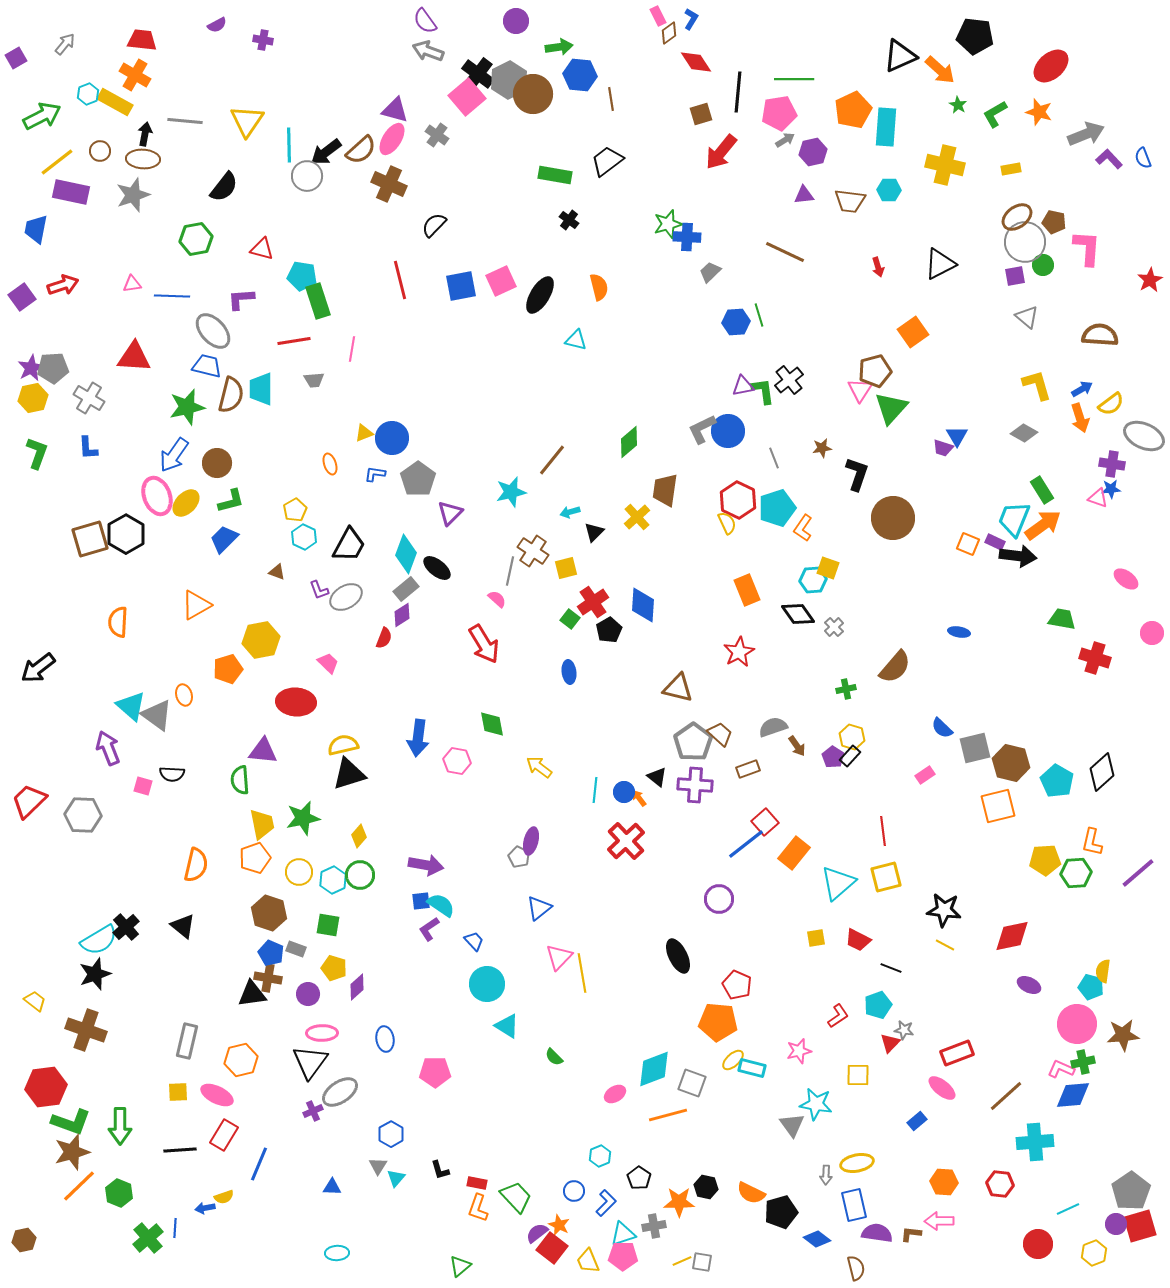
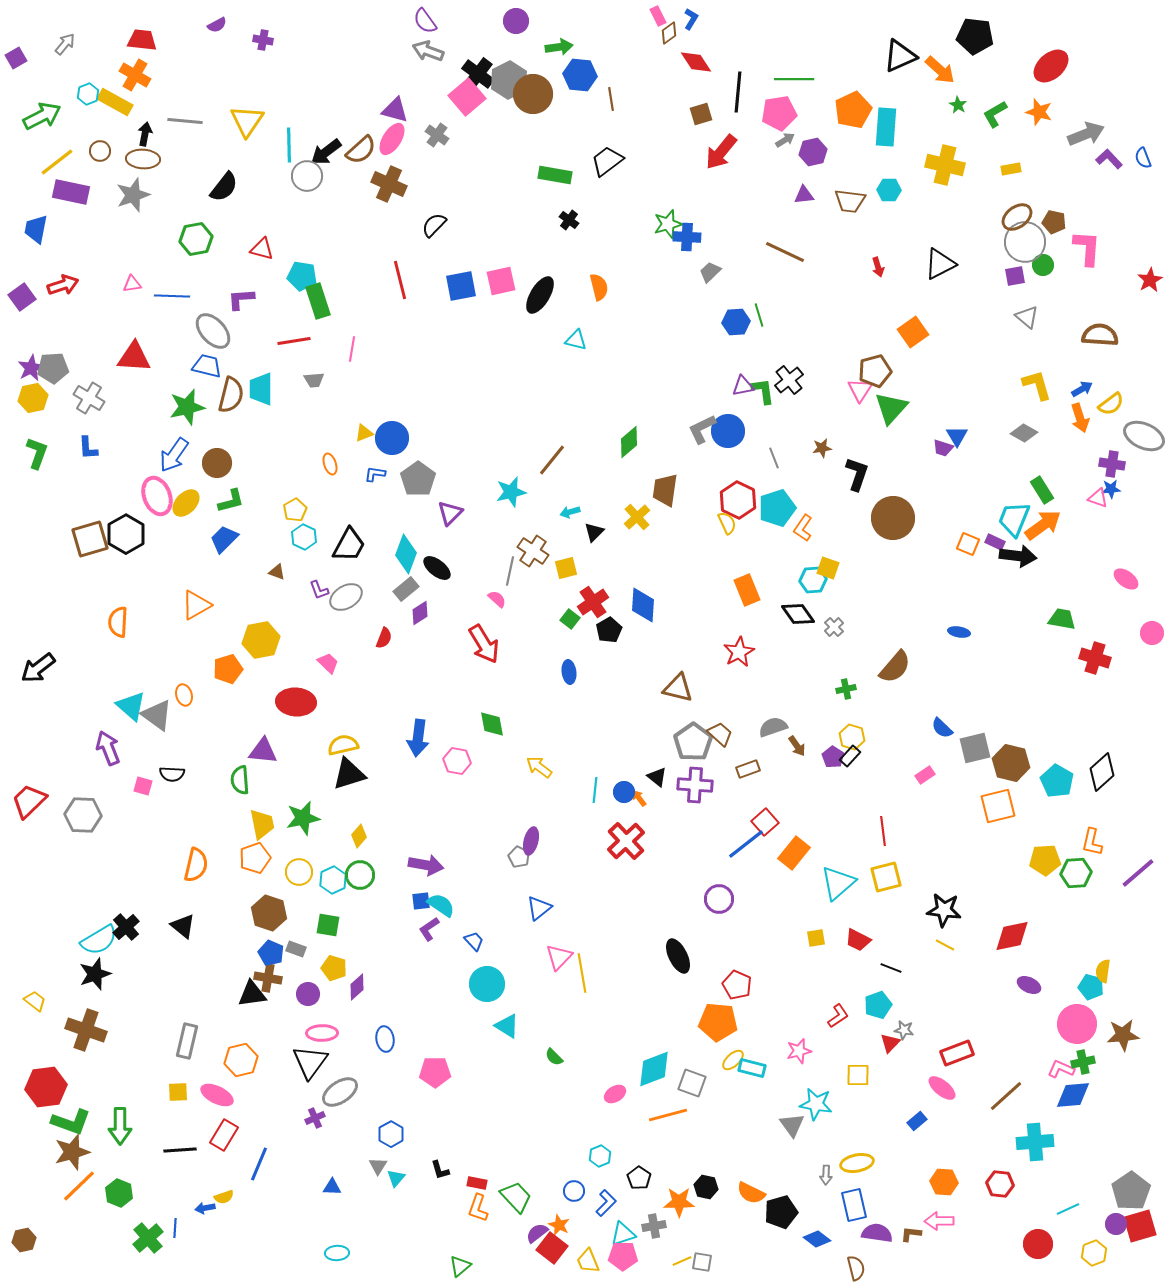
pink square at (501, 281): rotated 12 degrees clockwise
purple diamond at (402, 615): moved 18 px right, 2 px up
purple cross at (313, 1111): moved 2 px right, 7 px down
